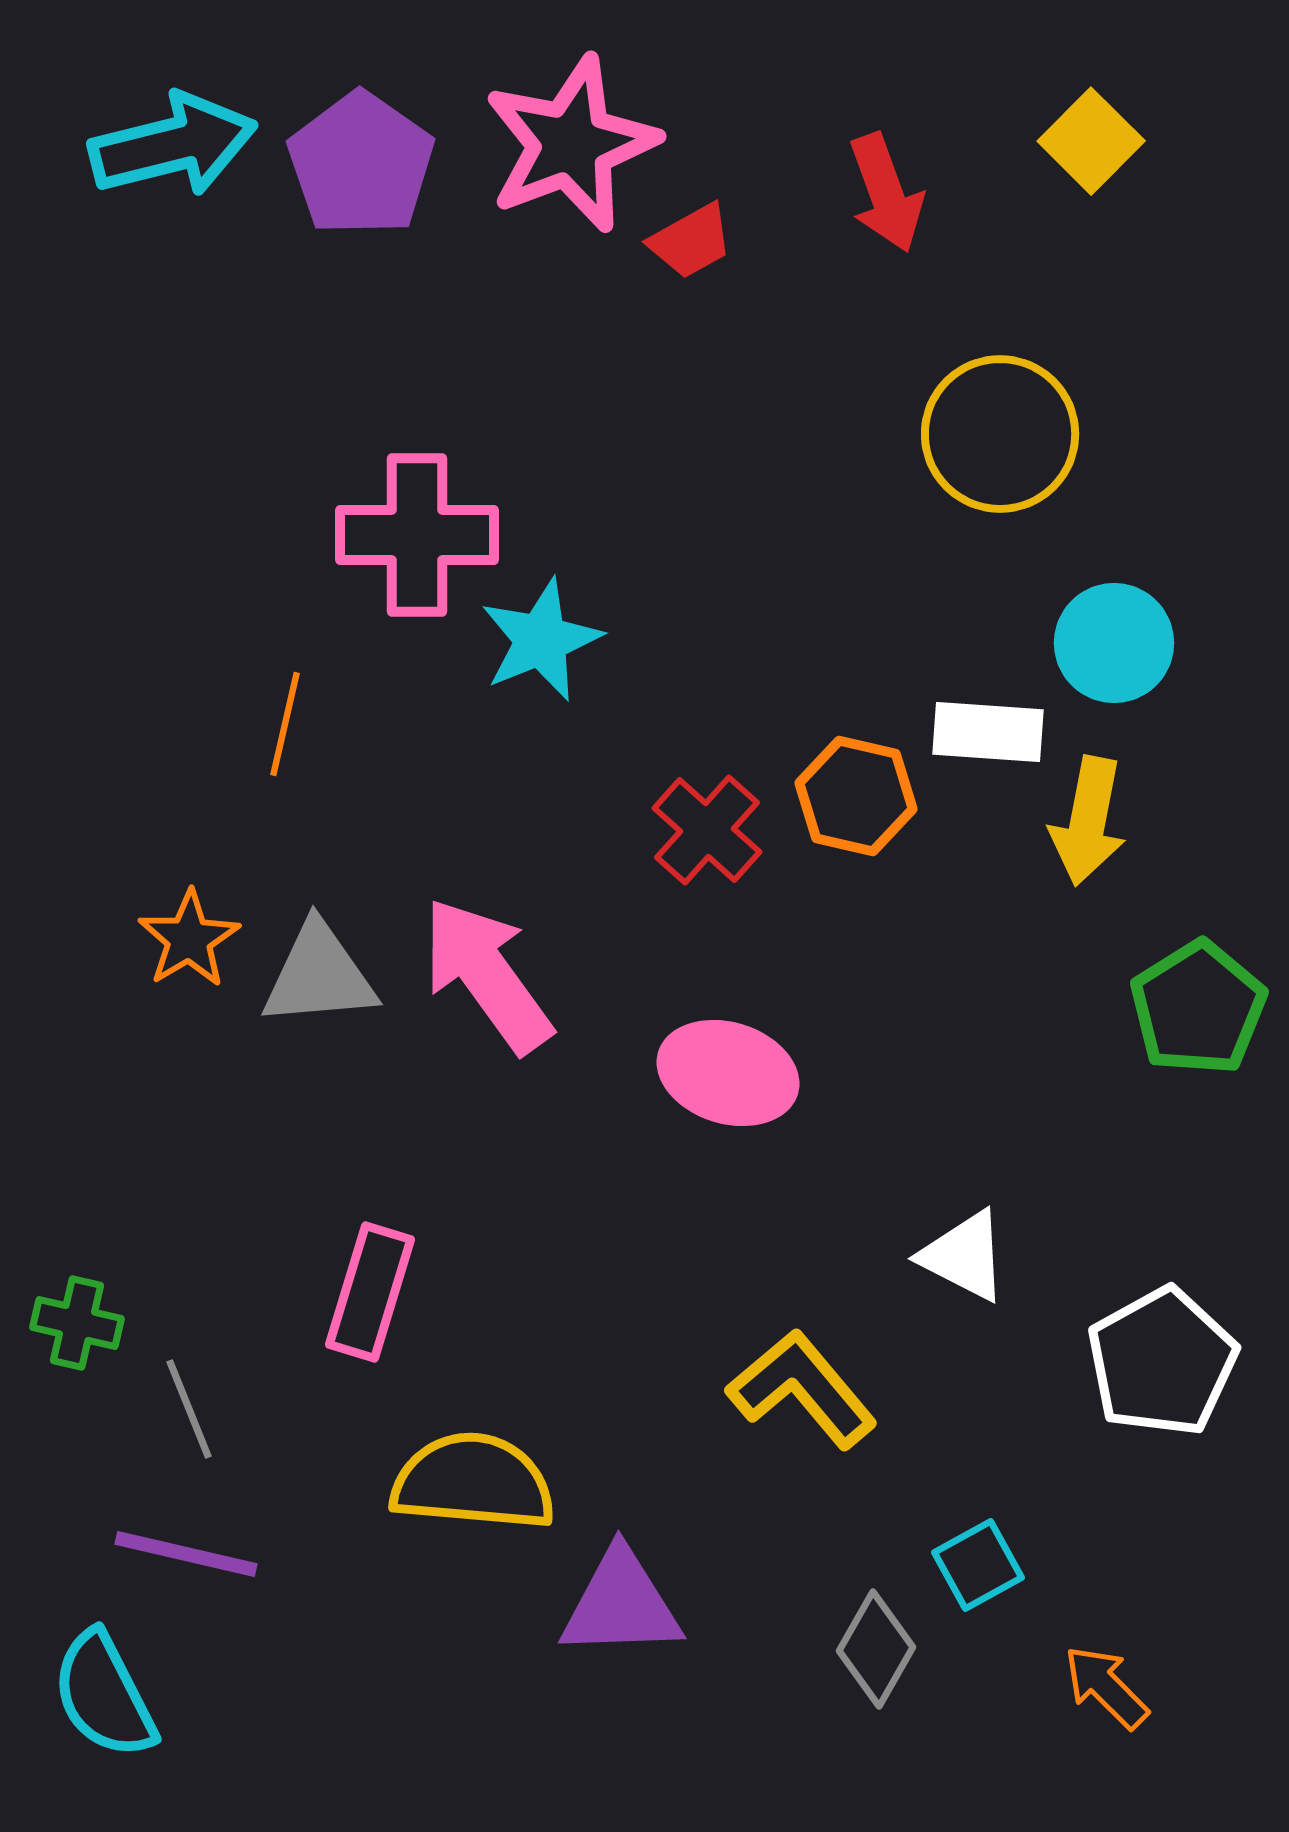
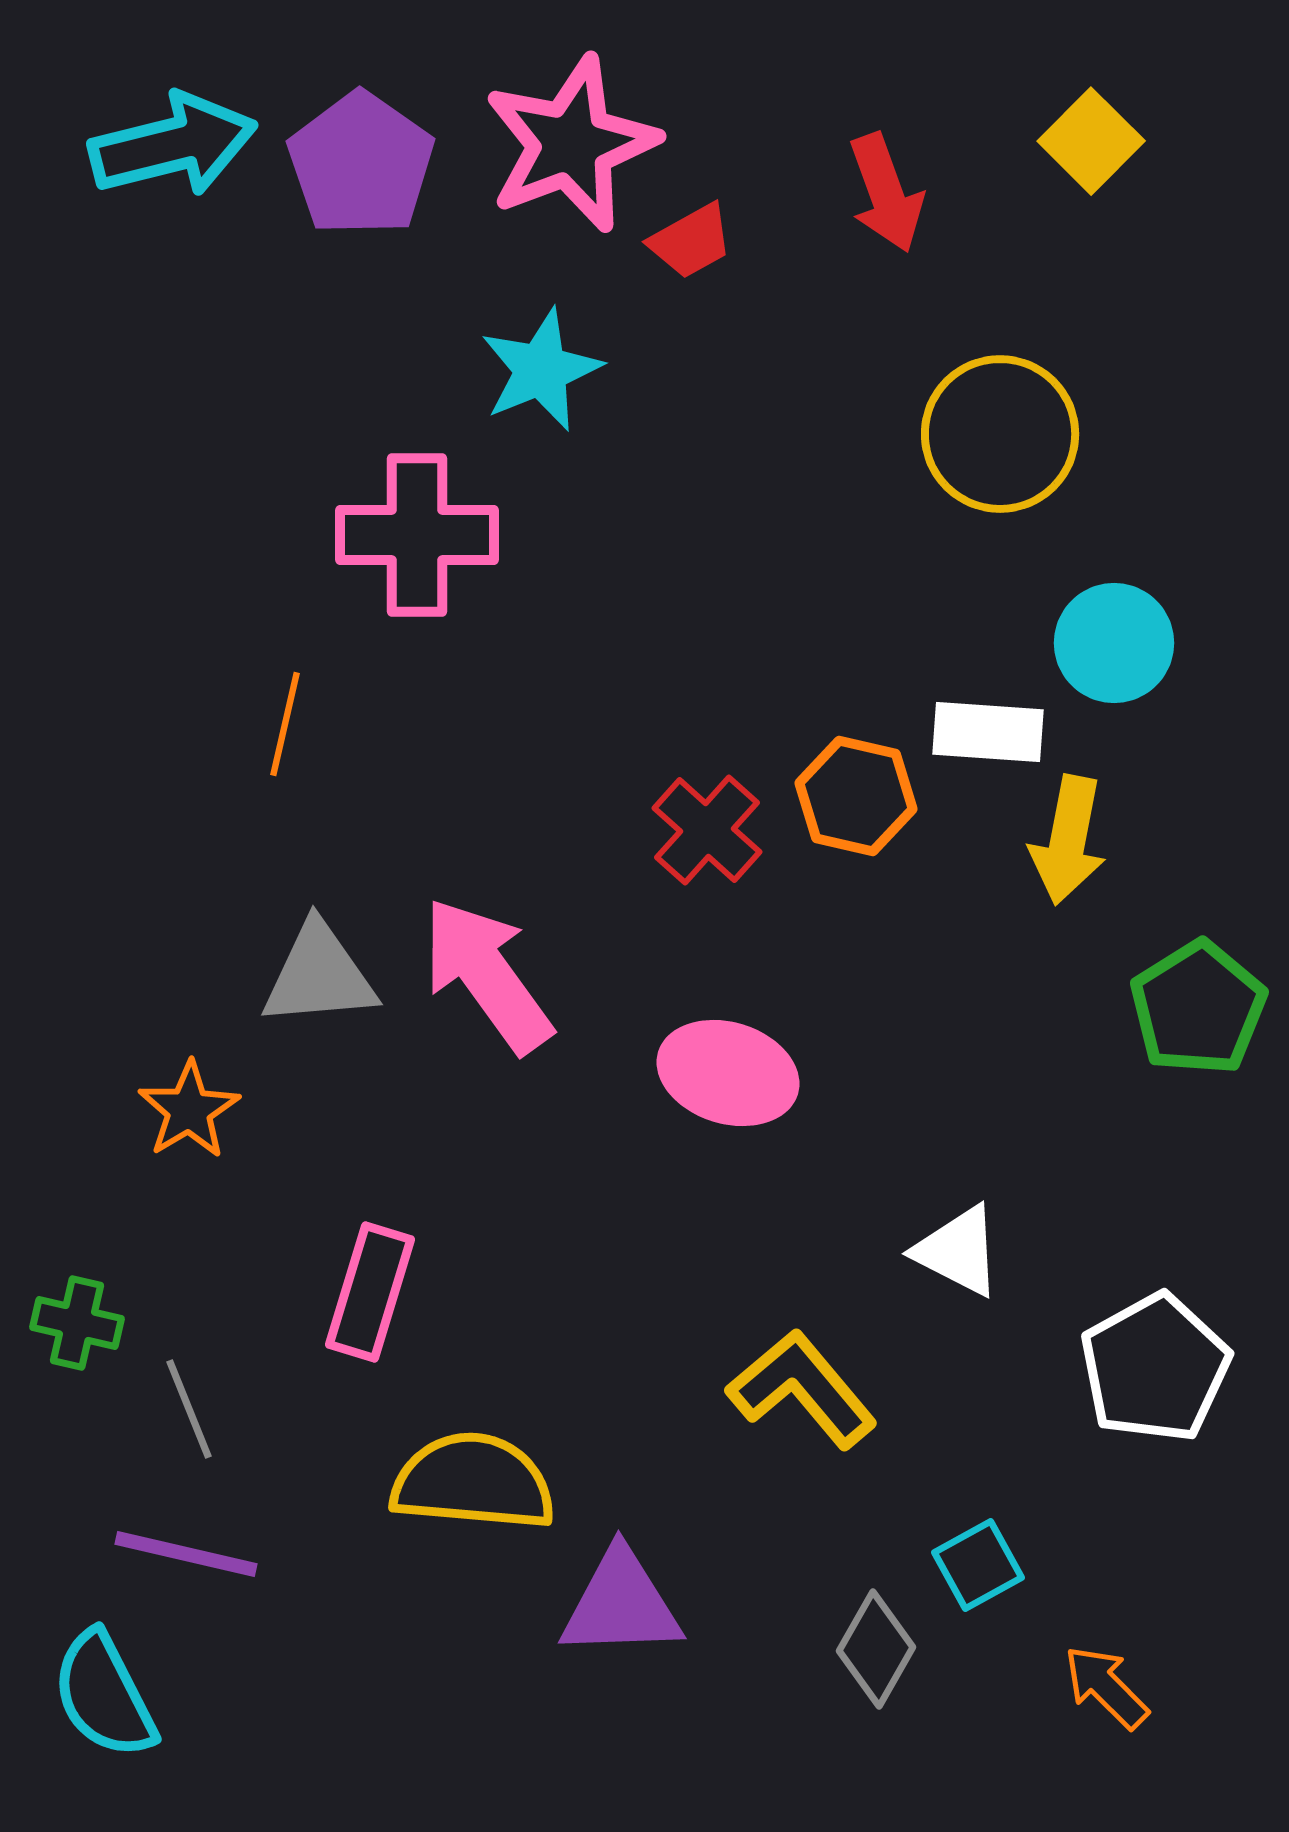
cyan star: moved 270 px up
yellow arrow: moved 20 px left, 19 px down
orange star: moved 171 px down
white triangle: moved 6 px left, 5 px up
white pentagon: moved 7 px left, 6 px down
